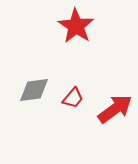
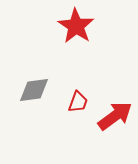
red trapezoid: moved 5 px right, 4 px down; rotated 20 degrees counterclockwise
red arrow: moved 7 px down
